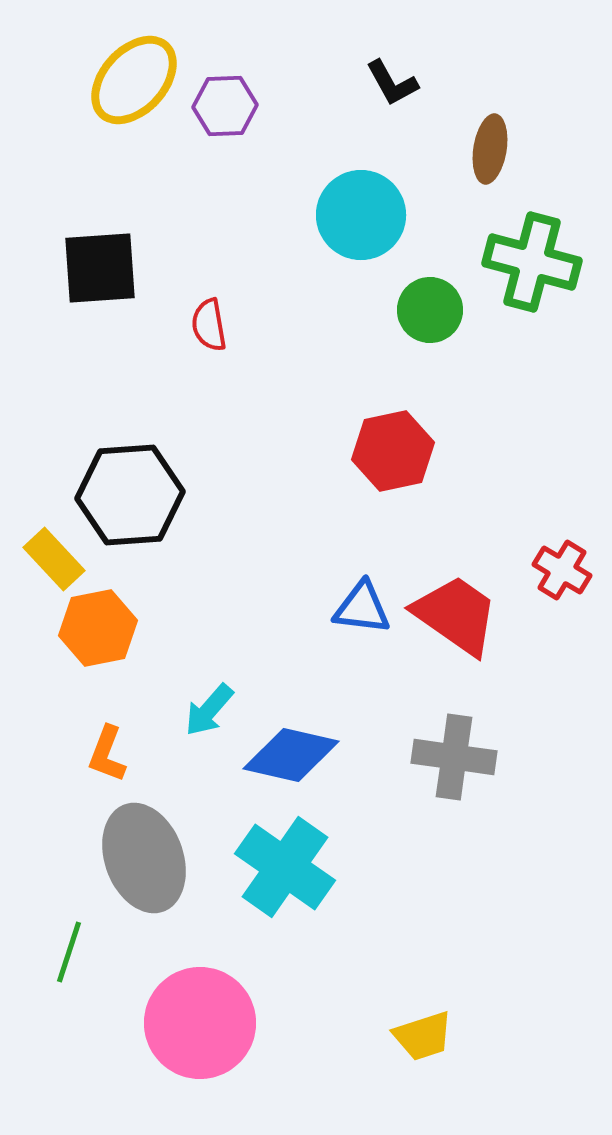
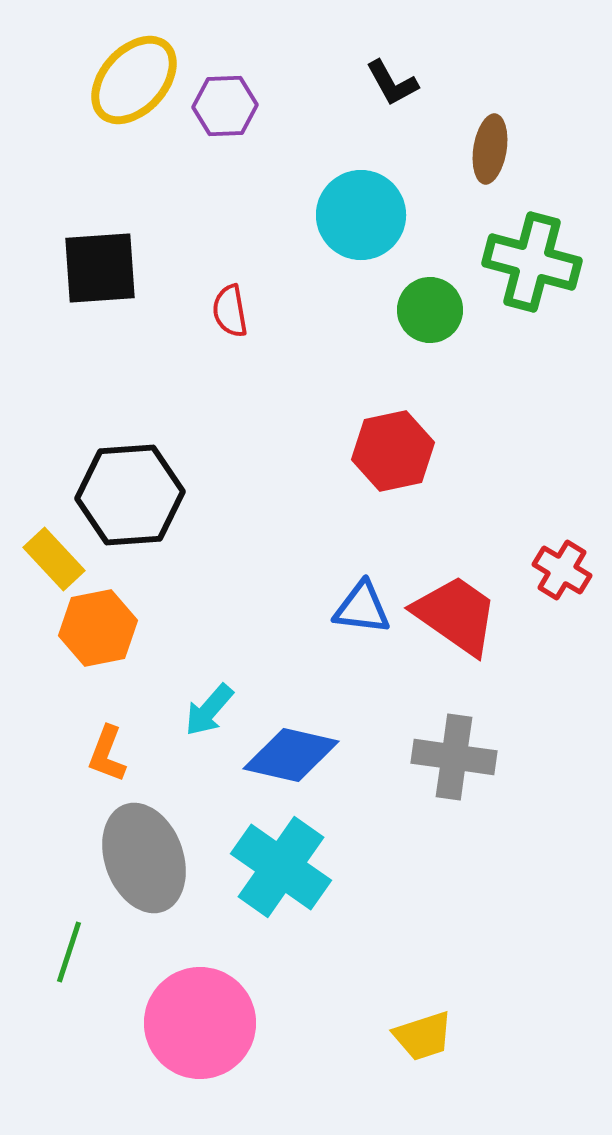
red semicircle: moved 21 px right, 14 px up
cyan cross: moved 4 px left
